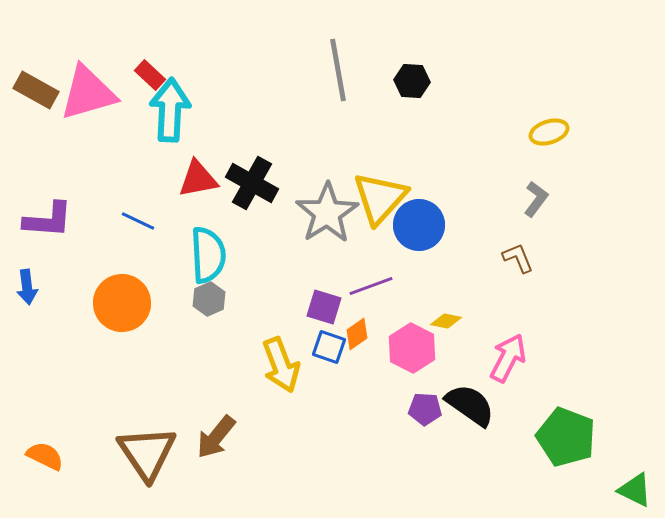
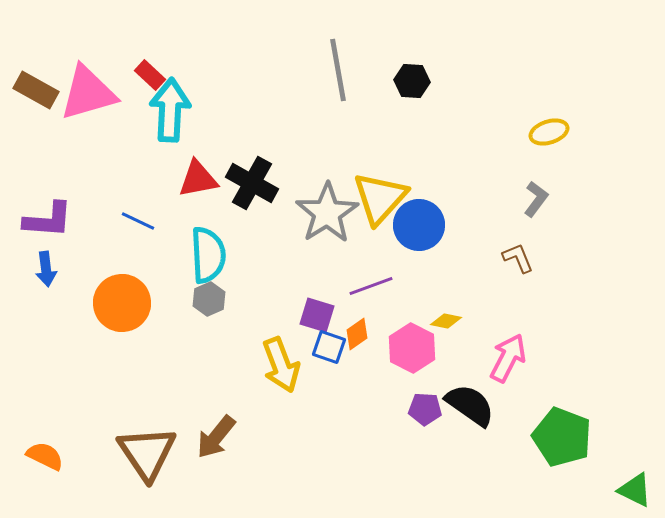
blue arrow: moved 19 px right, 18 px up
purple square: moved 7 px left, 8 px down
green pentagon: moved 4 px left
